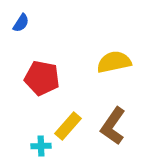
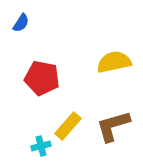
brown L-shape: rotated 39 degrees clockwise
cyan cross: rotated 12 degrees counterclockwise
